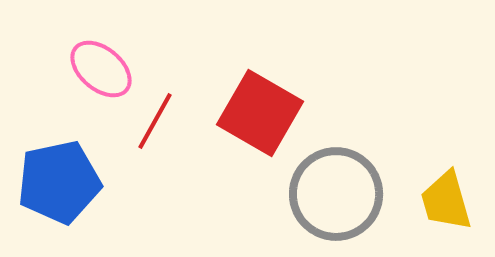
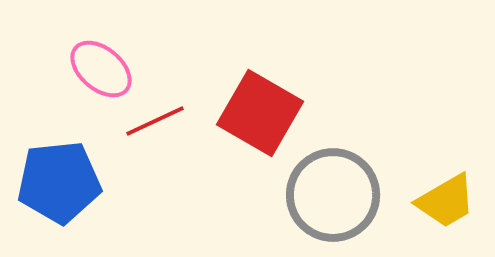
red line: rotated 36 degrees clockwise
blue pentagon: rotated 6 degrees clockwise
gray circle: moved 3 px left, 1 px down
yellow trapezoid: rotated 104 degrees counterclockwise
